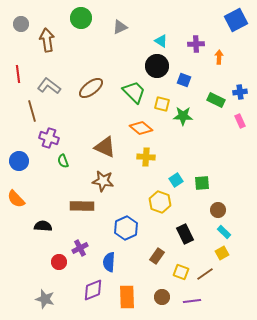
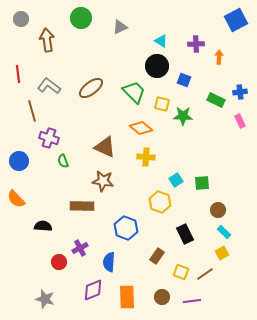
gray circle at (21, 24): moved 5 px up
blue hexagon at (126, 228): rotated 15 degrees counterclockwise
